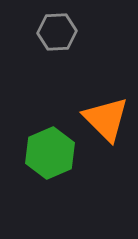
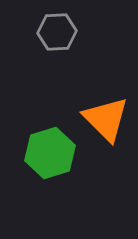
green hexagon: rotated 6 degrees clockwise
